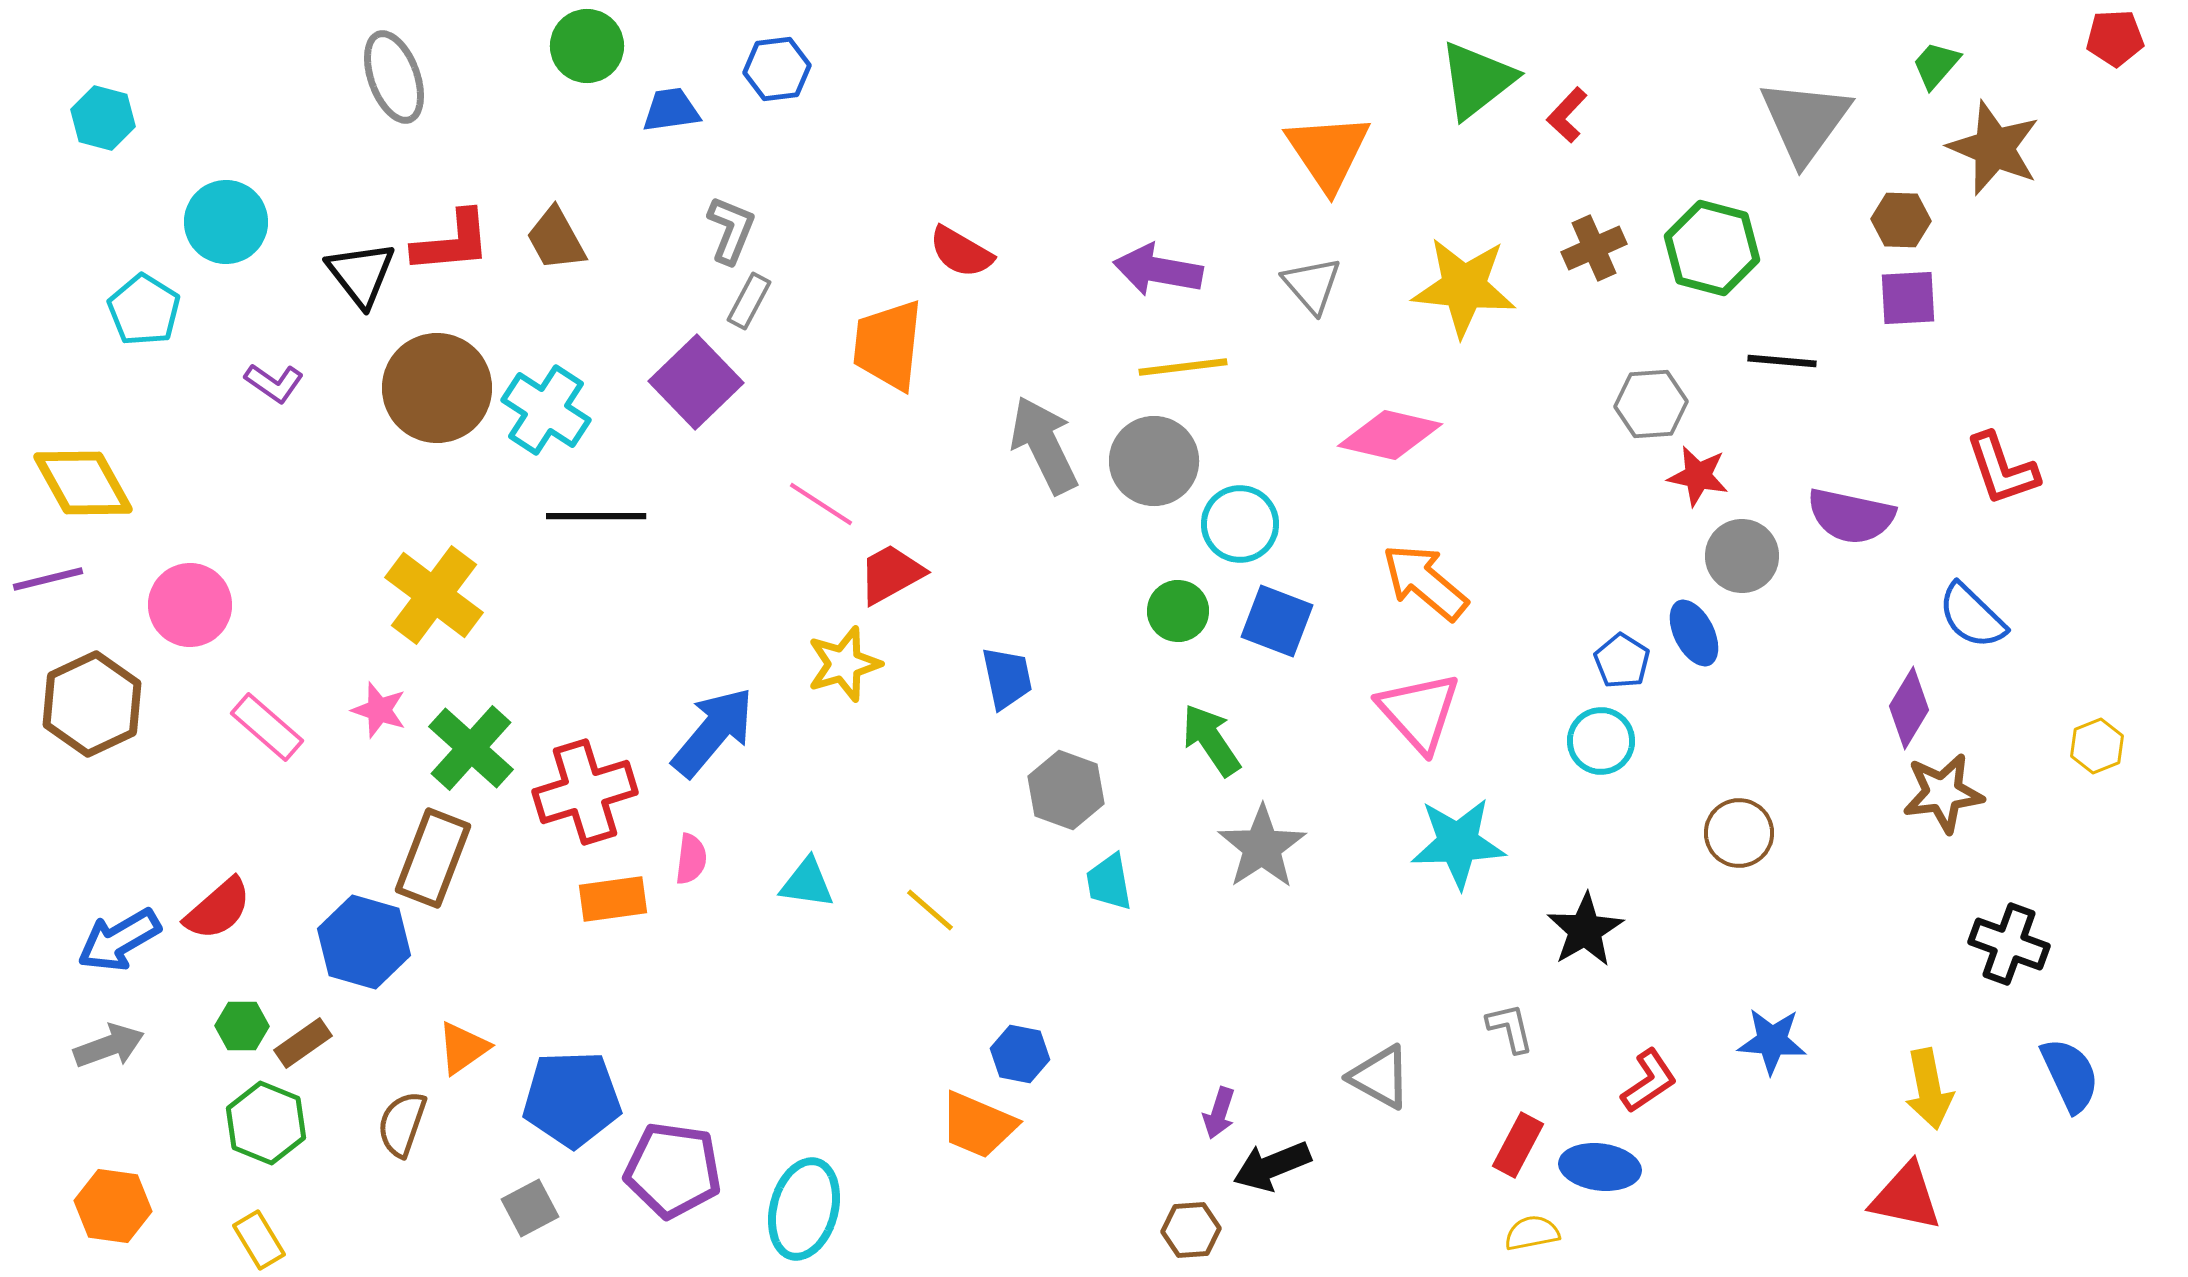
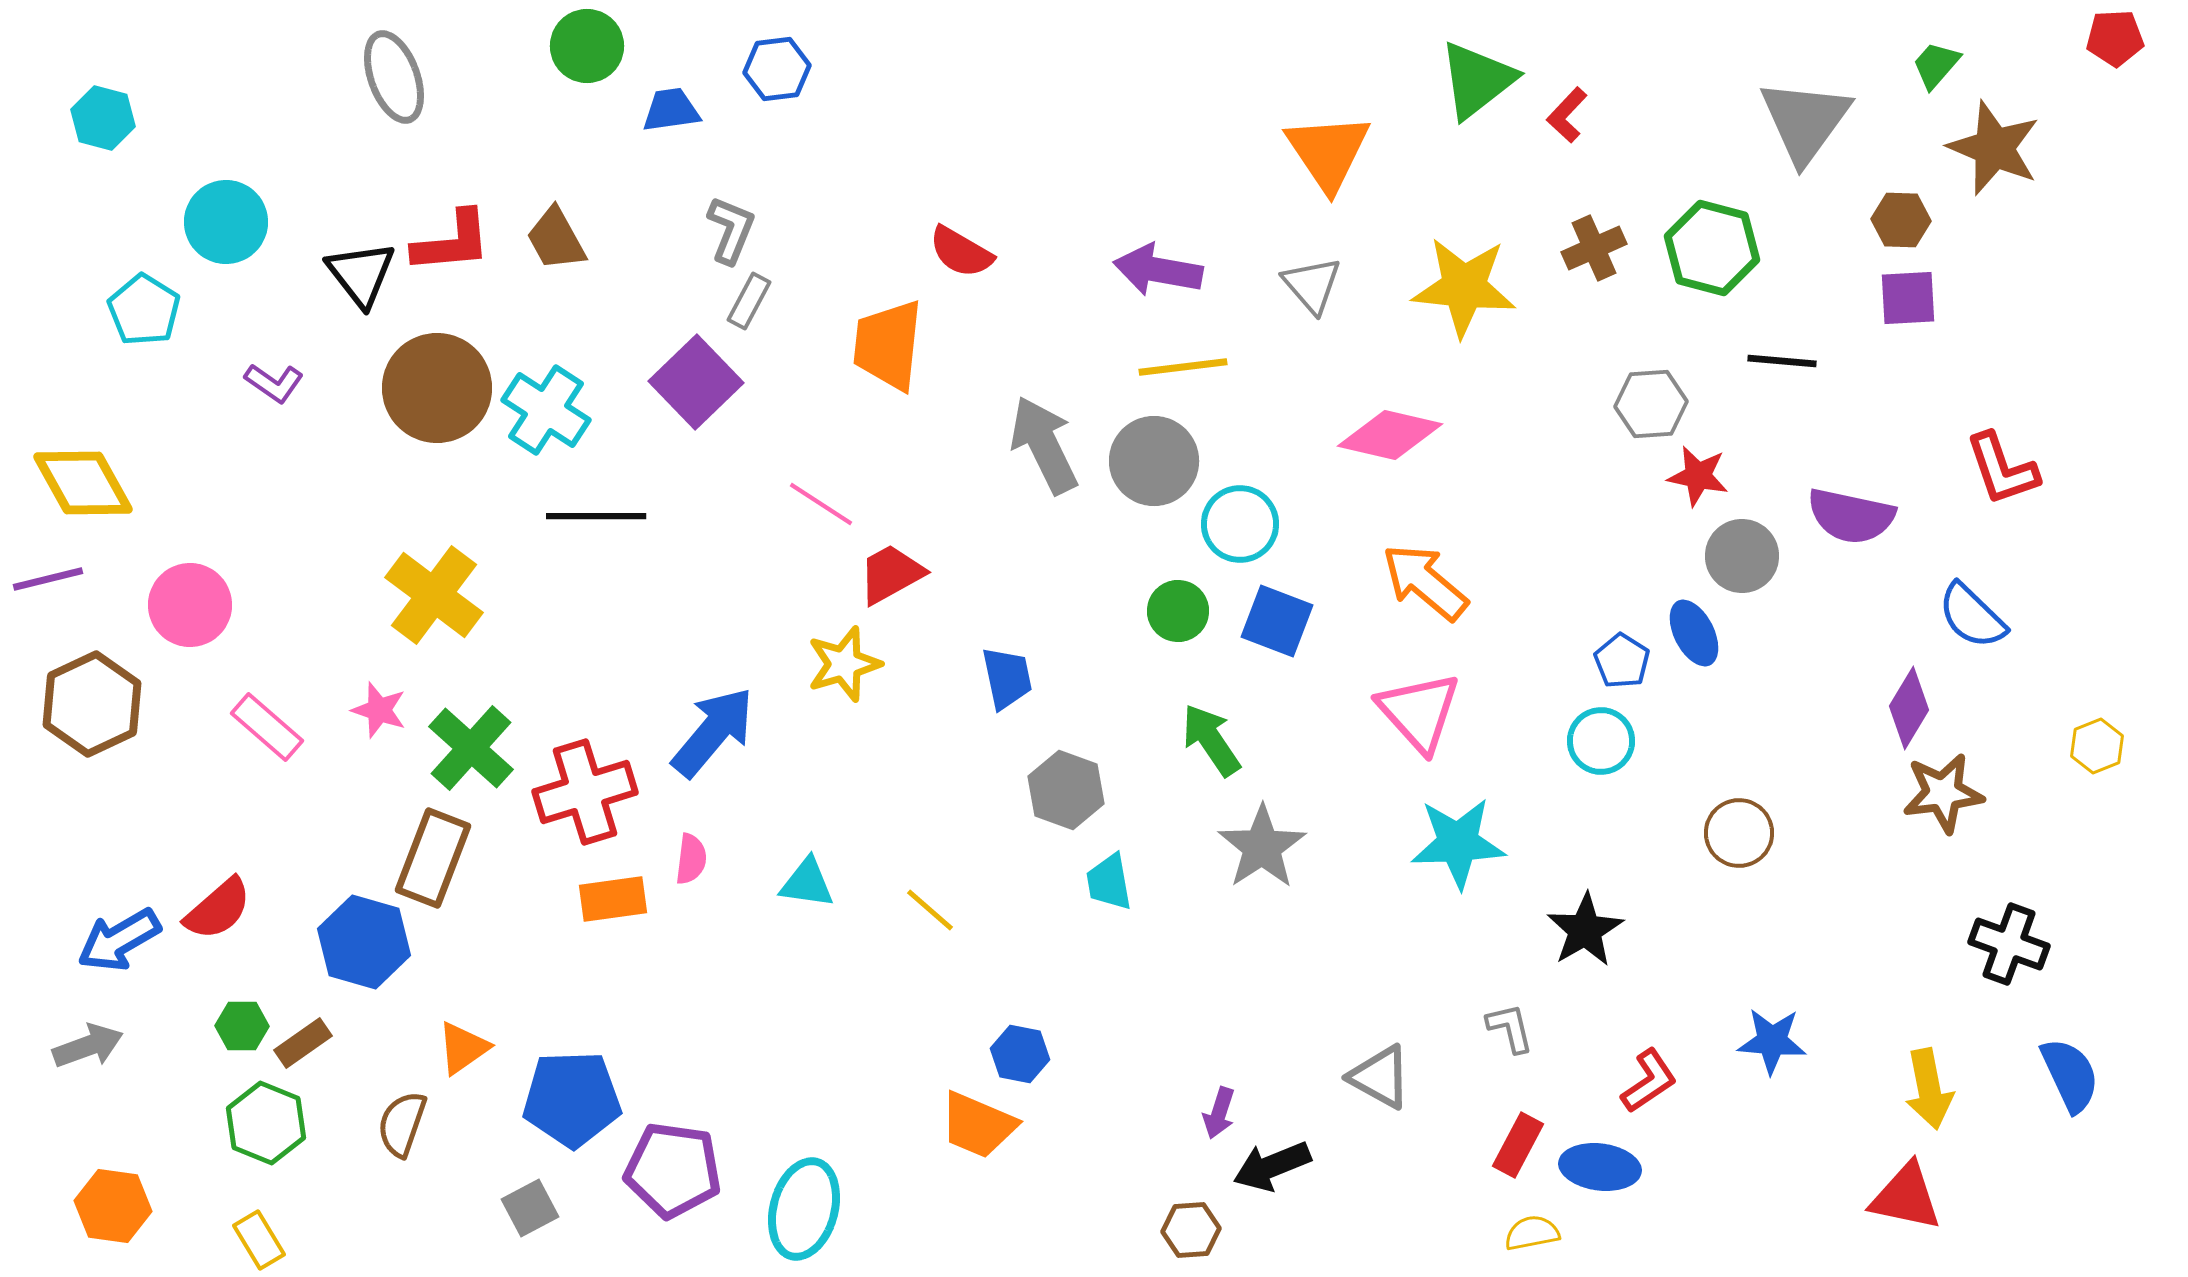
gray arrow at (109, 1046): moved 21 px left
